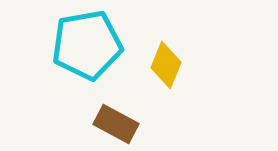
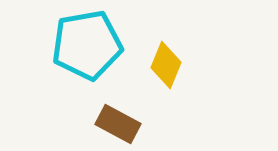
brown rectangle: moved 2 px right
